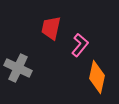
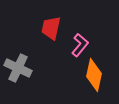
orange diamond: moved 3 px left, 2 px up
